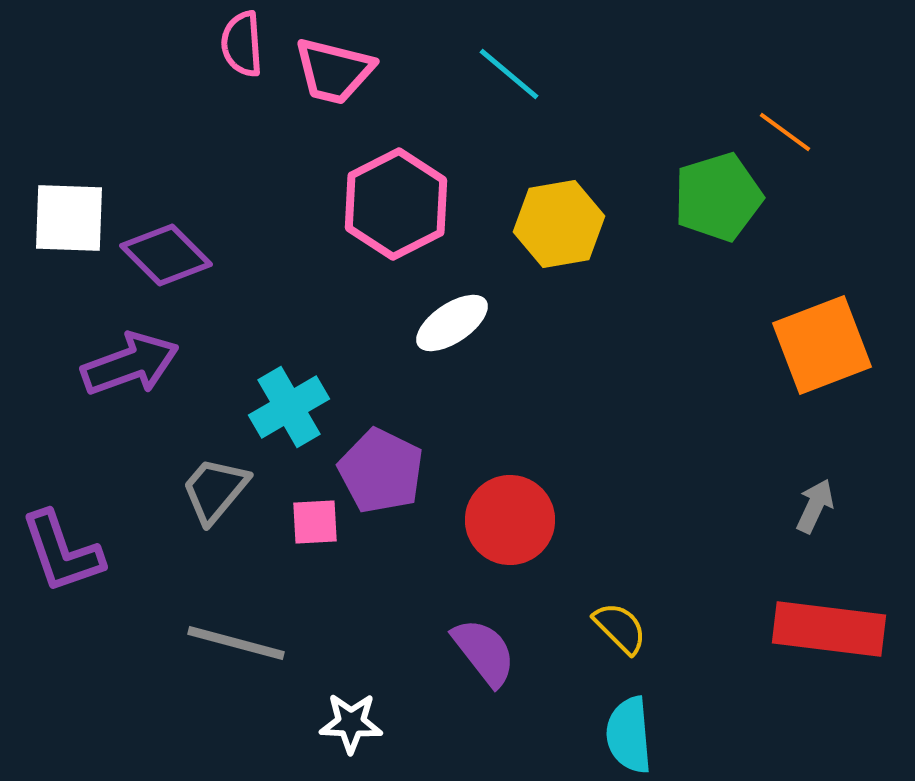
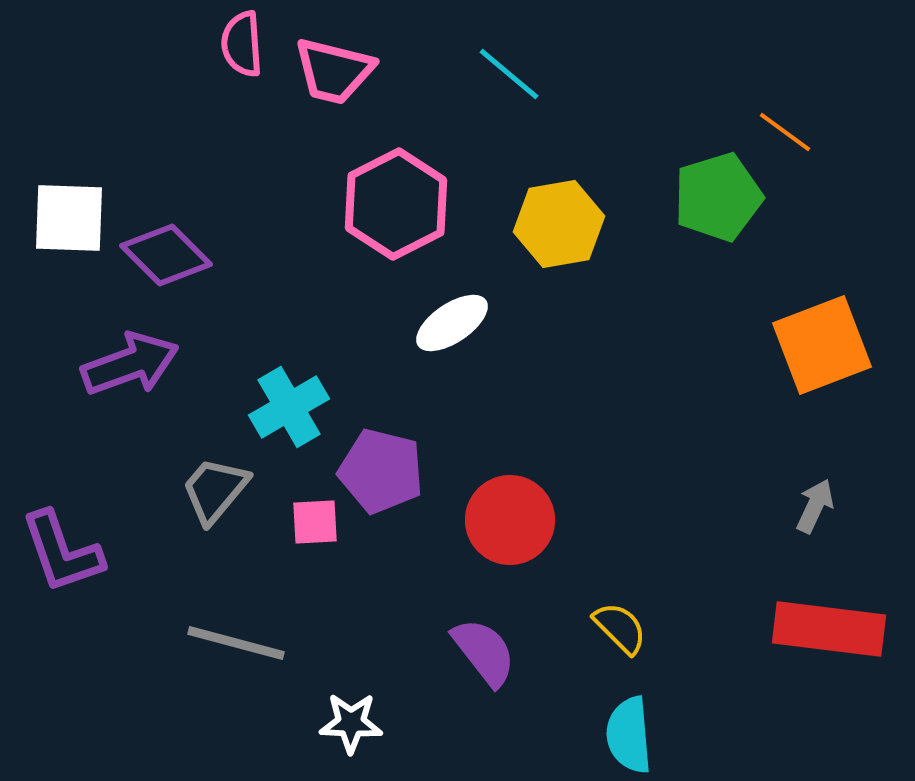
purple pentagon: rotated 12 degrees counterclockwise
